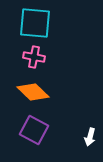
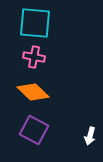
white arrow: moved 1 px up
